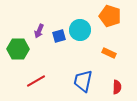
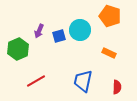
green hexagon: rotated 25 degrees counterclockwise
